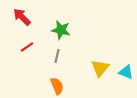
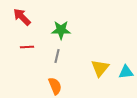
green star: rotated 12 degrees counterclockwise
red line: rotated 32 degrees clockwise
cyan triangle: rotated 28 degrees counterclockwise
orange semicircle: moved 2 px left
